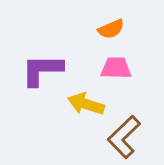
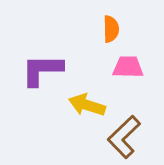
orange semicircle: rotated 68 degrees counterclockwise
pink trapezoid: moved 12 px right, 1 px up
yellow arrow: moved 1 px right, 1 px down
